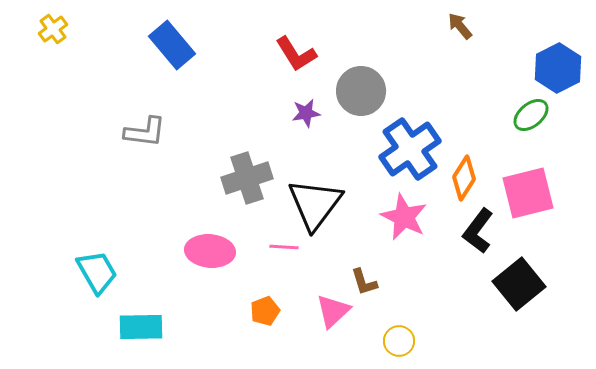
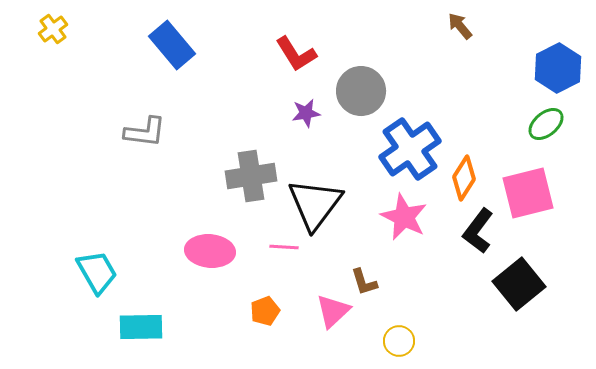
green ellipse: moved 15 px right, 9 px down
gray cross: moved 4 px right, 2 px up; rotated 9 degrees clockwise
